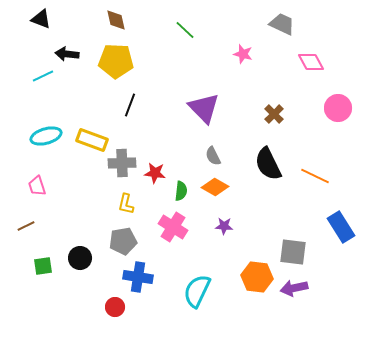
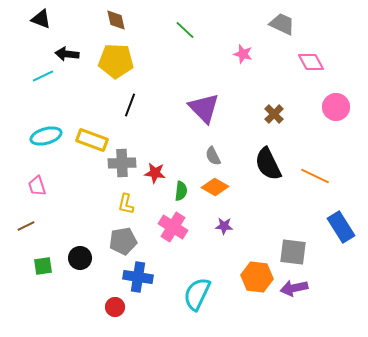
pink circle: moved 2 px left, 1 px up
cyan semicircle: moved 3 px down
